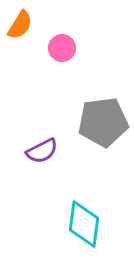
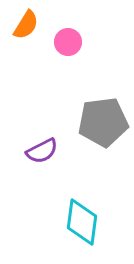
orange semicircle: moved 6 px right
pink circle: moved 6 px right, 6 px up
cyan diamond: moved 2 px left, 2 px up
